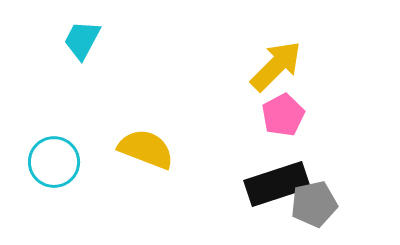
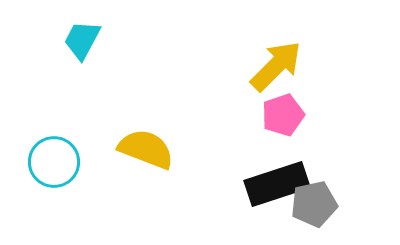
pink pentagon: rotated 9 degrees clockwise
